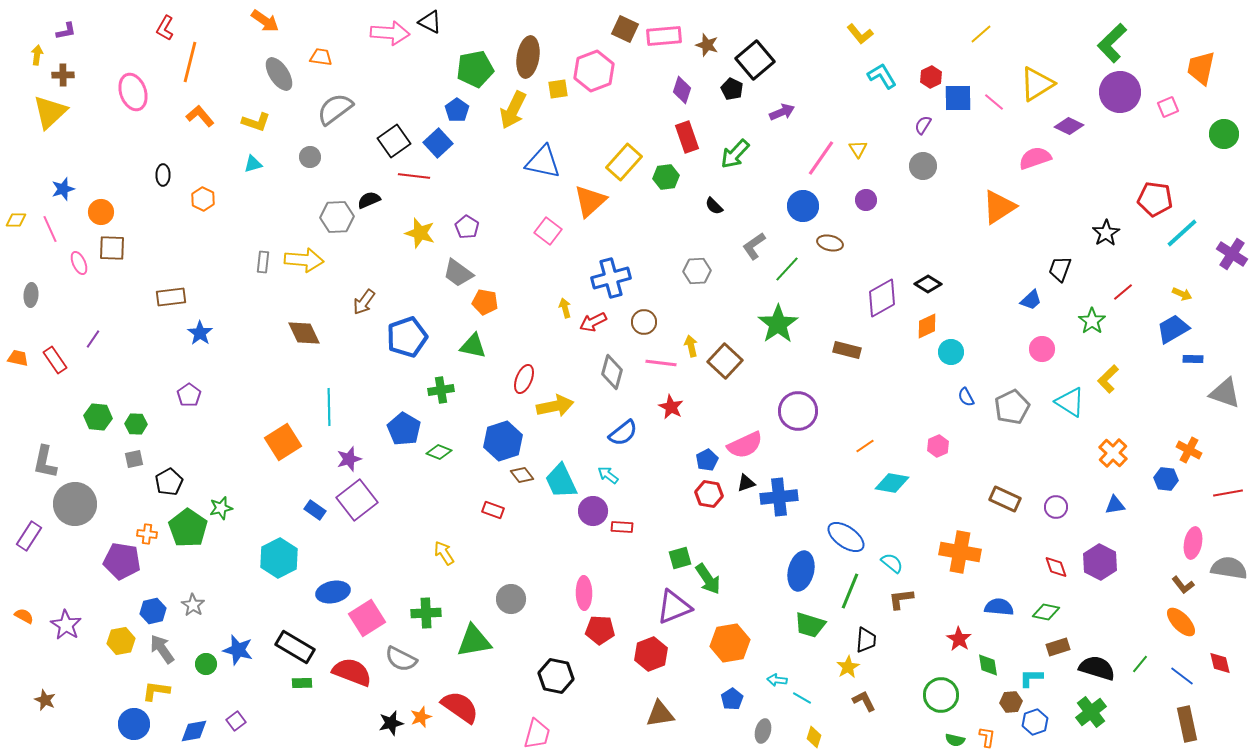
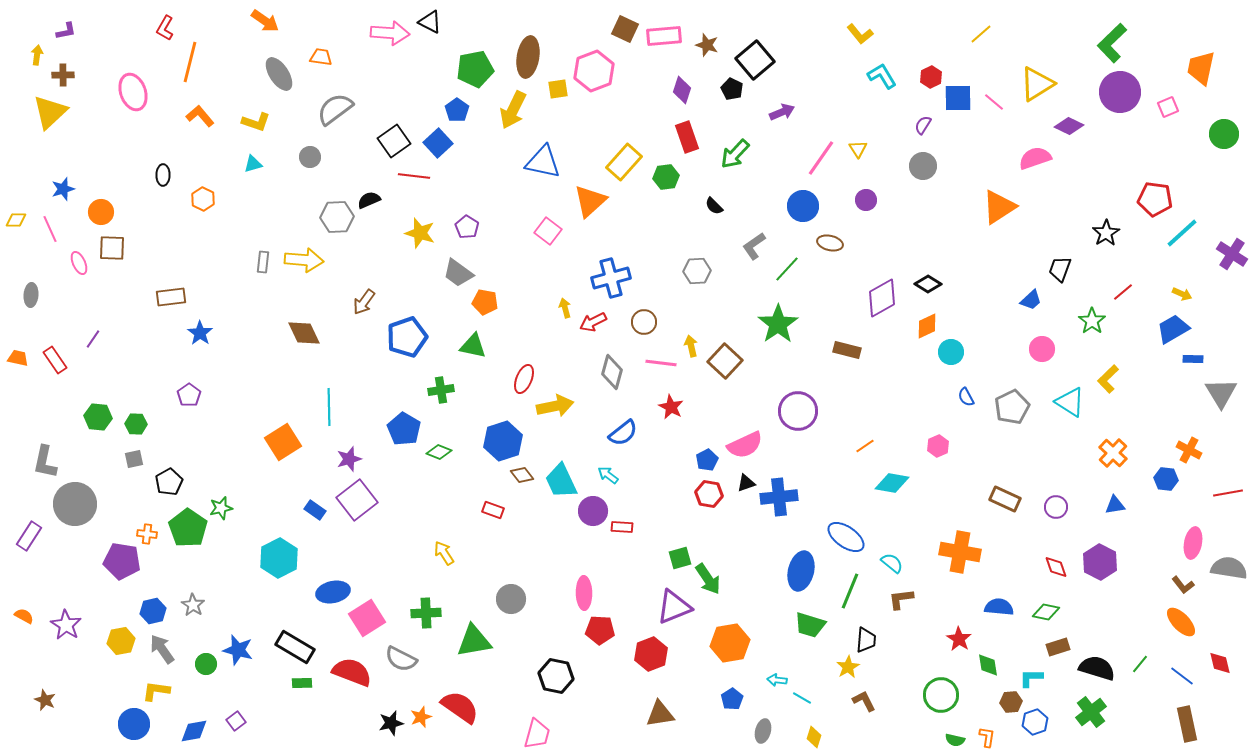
gray triangle at (1225, 393): moved 4 px left; rotated 40 degrees clockwise
